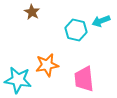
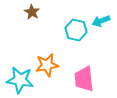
cyan star: moved 2 px right
